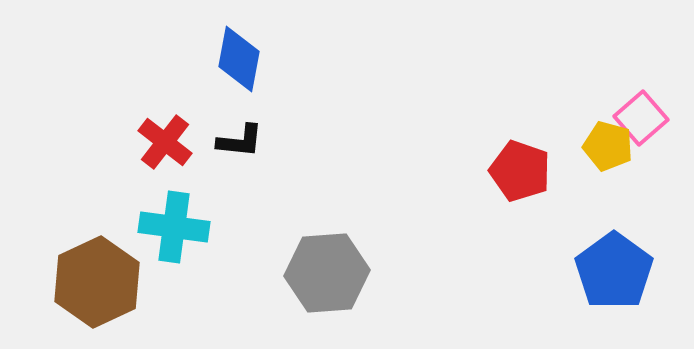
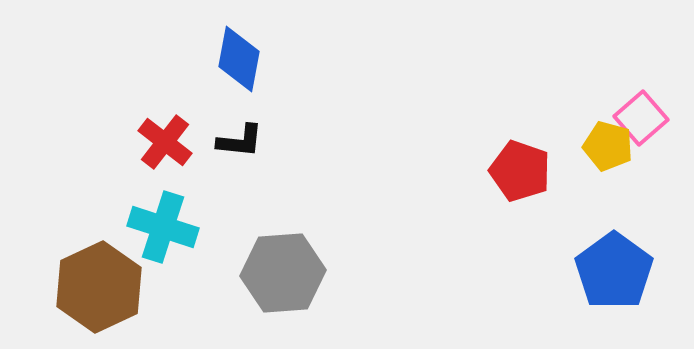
cyan cross: moved 11 px left; rotated 10 degrees clockwise
gray hexagon: moved 44 px left
brown hexagon: moved 2 px right, 5 px down
